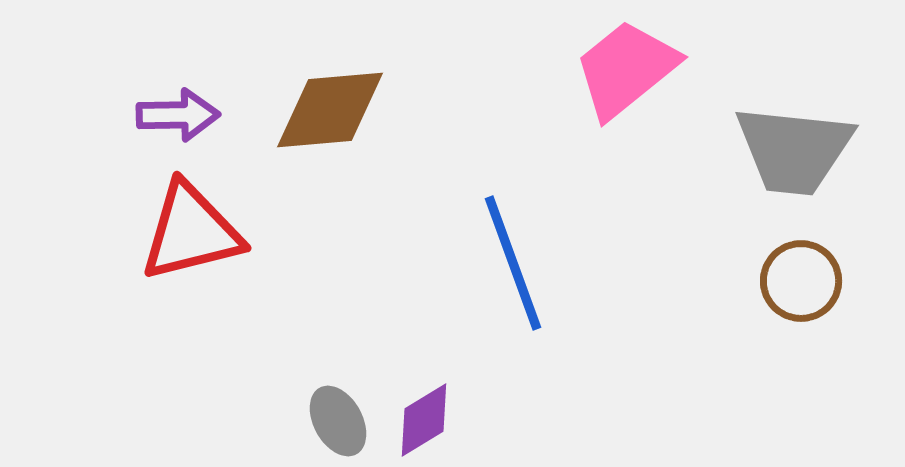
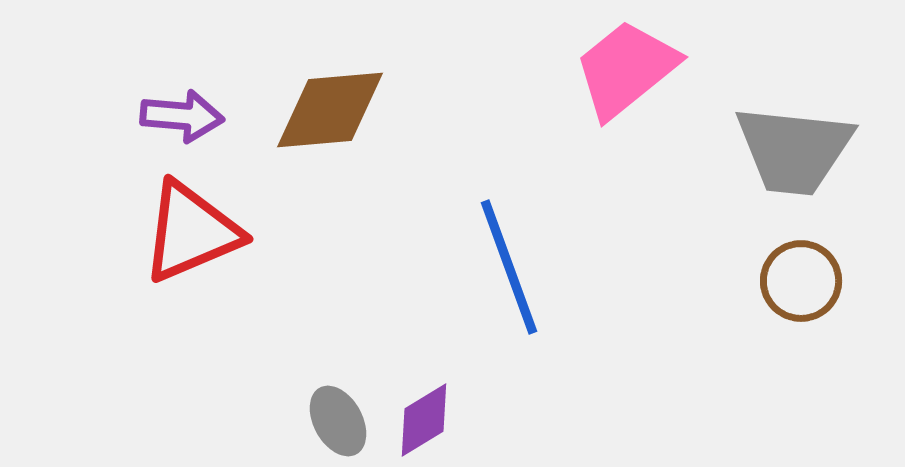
purple arrow: moved 4 px right, 1 px down; rotated 6 degrees clockwise
red triangle: rotated 9 degrees counterclockwise
blue line: moved 4 px left, 4 px down
